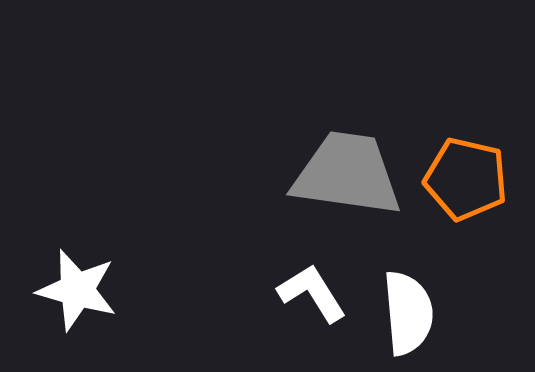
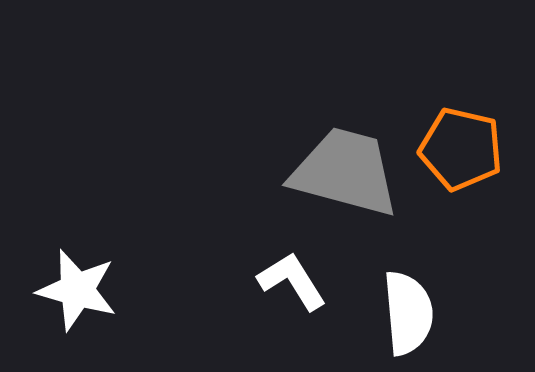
gray trapezoid: moved 2 px left, 2 px up; rotated 7 degrees clockwise
orange pentagon: moved 5 px left, 30 px up
white L-shape: moved 20 px left, 12 px up
